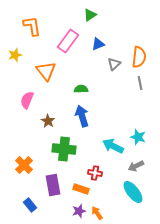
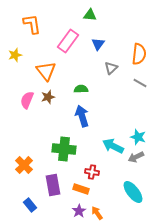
green triangle: rotated 40 degrees clockwise
orange L-shape: moved 2 px up
blue triangle: rotated 32 degrees counterclockwise
orange semicircle: moved 3 px up
gray triangle: moved 3 px left, 4 px down
gray line: rotated 48 degrees counterclockwise
brown star: moved 24 px up; rotated 24 degrees clockwise
gray arrow: moved 9 px up
red cross: moved 3 px left, 1 px up
purple star: rotated 16 degrees counterclockwise
